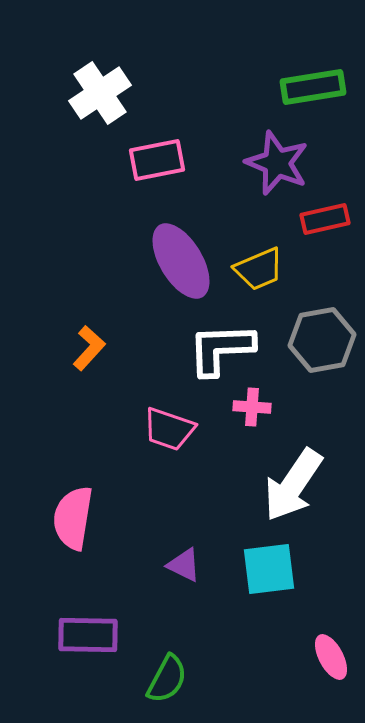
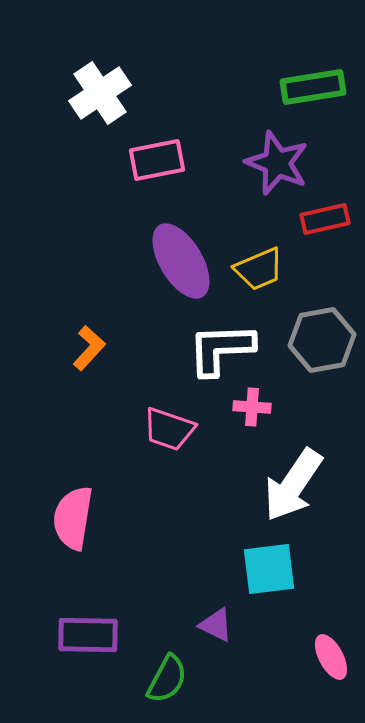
purple triangle: moved 32 px right, 60 px down
